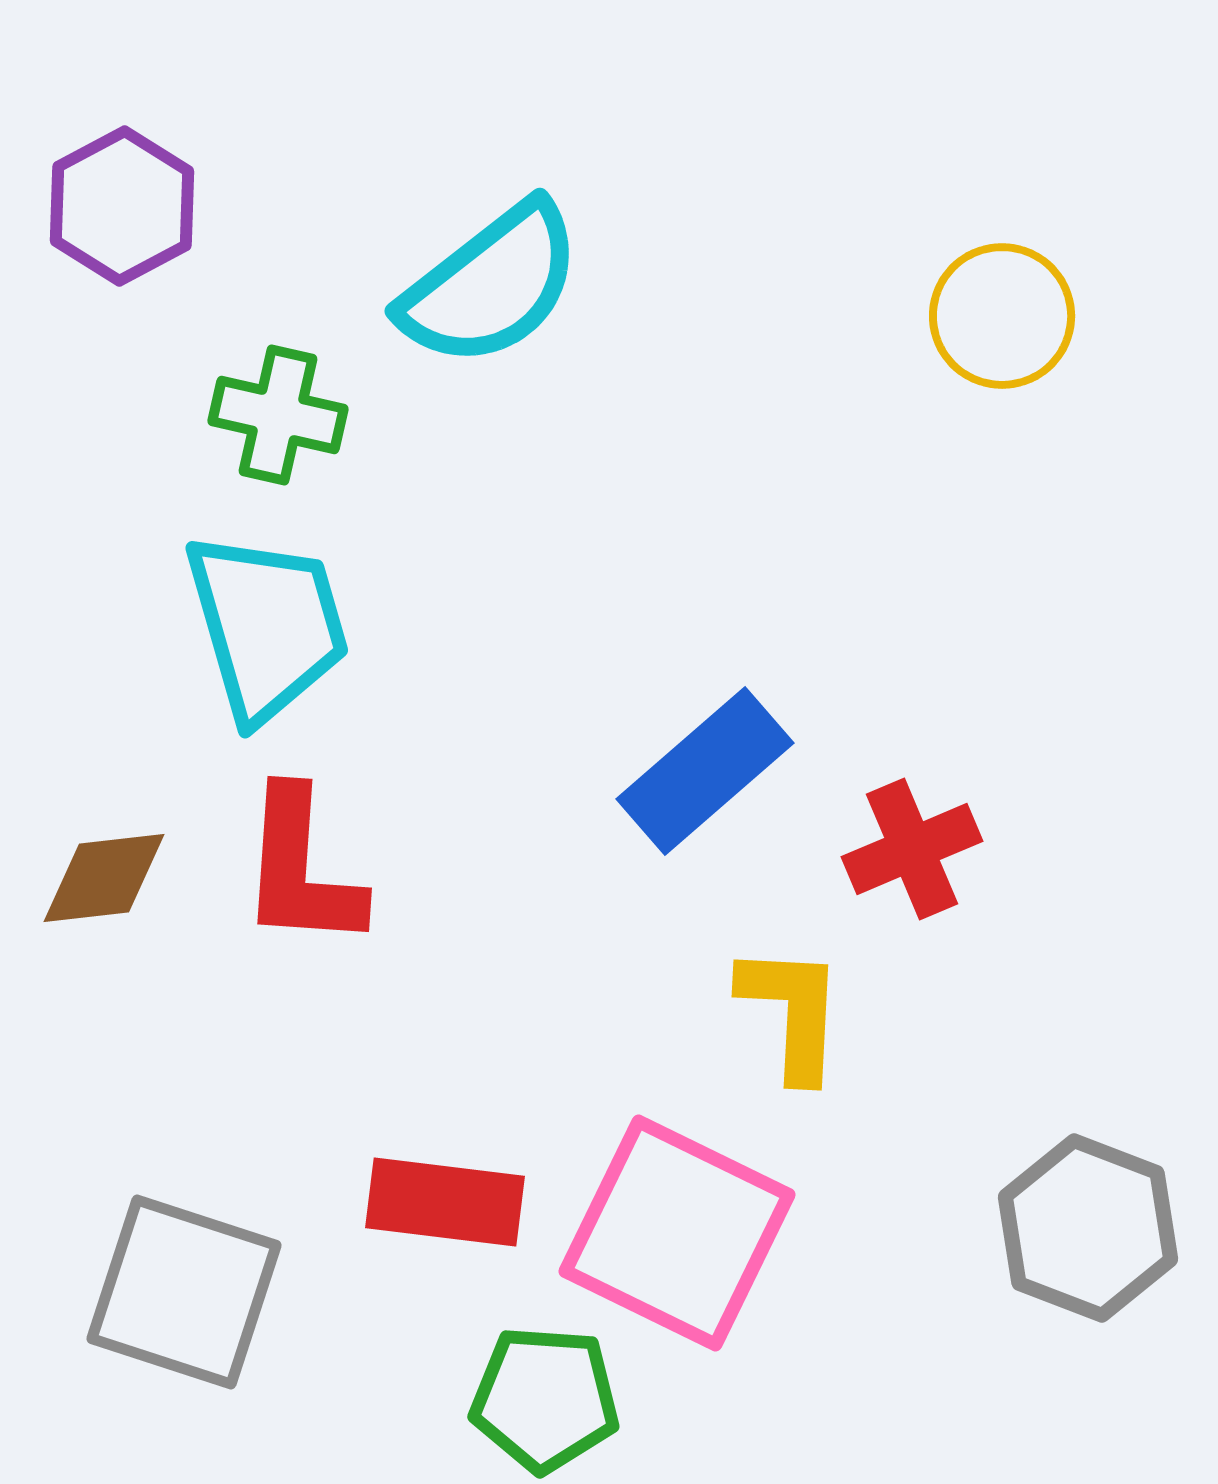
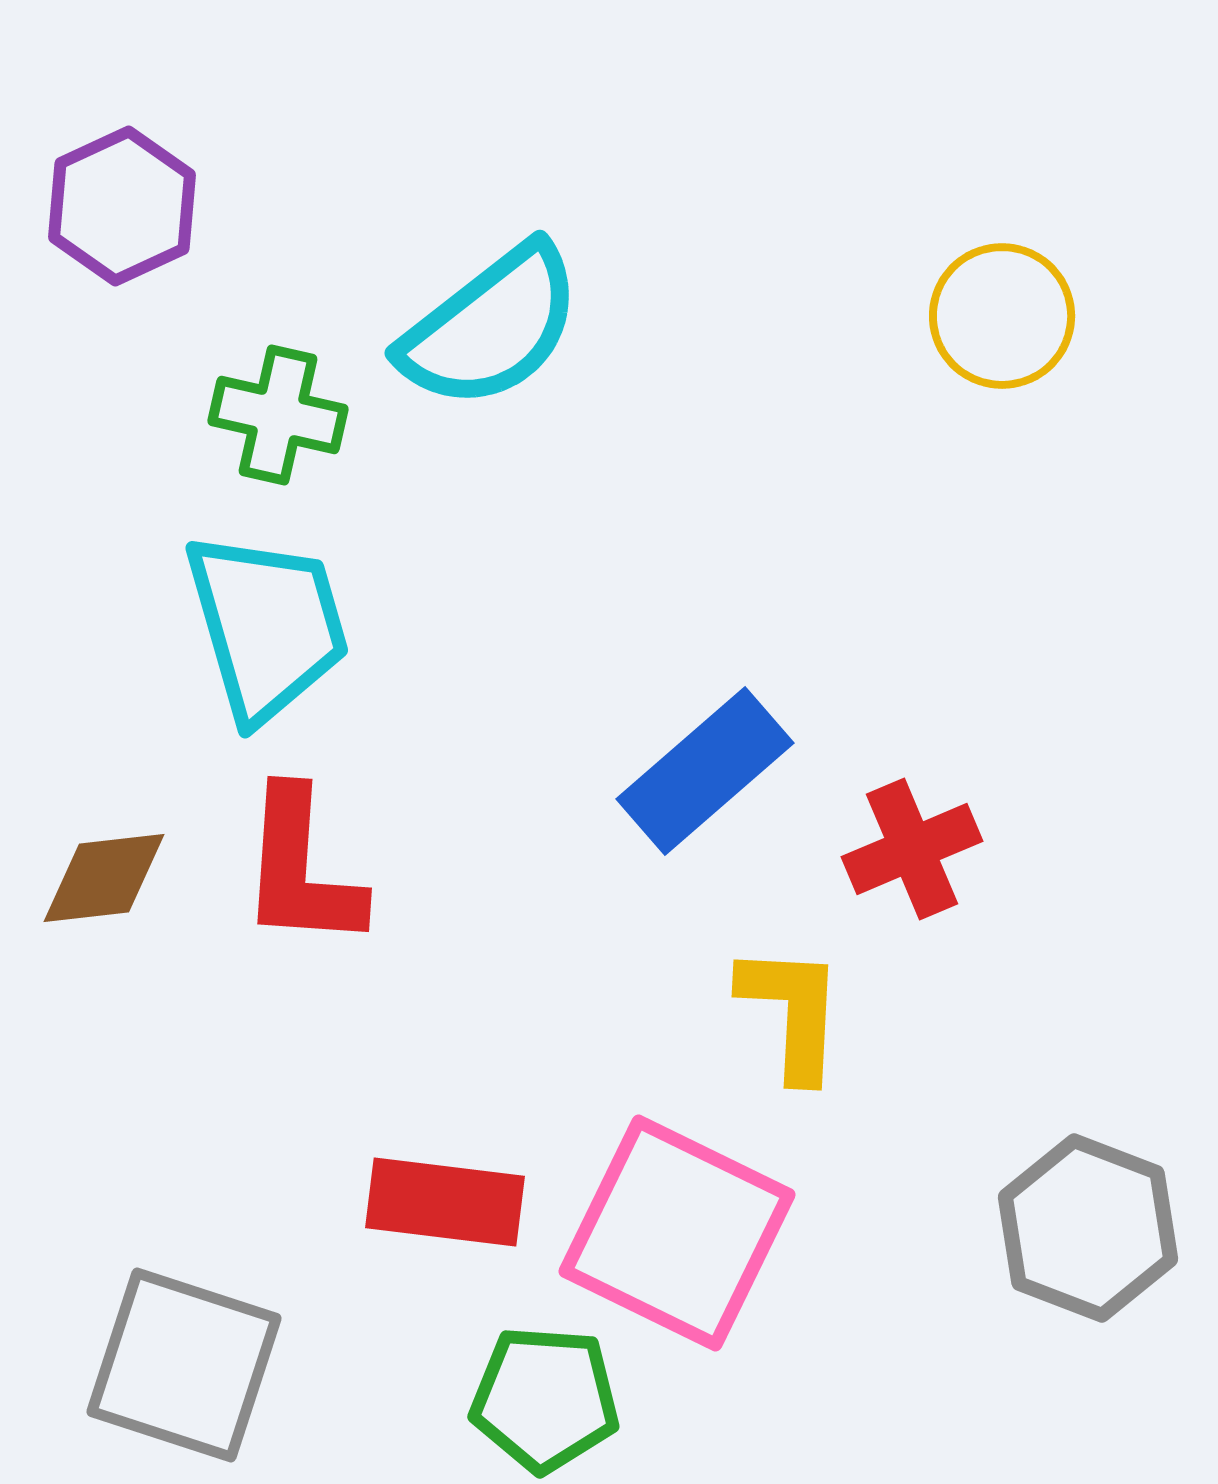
purple hexagon: rotated 3 degrees clockwise
cyan semicircle: moved 42 px down
gray square: moved 73 px down
